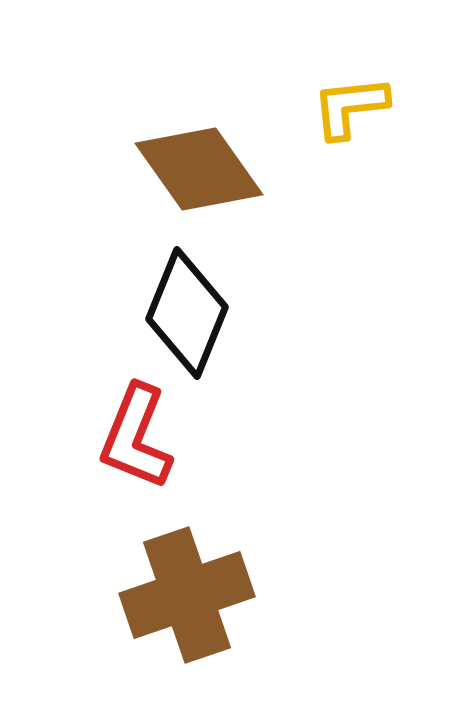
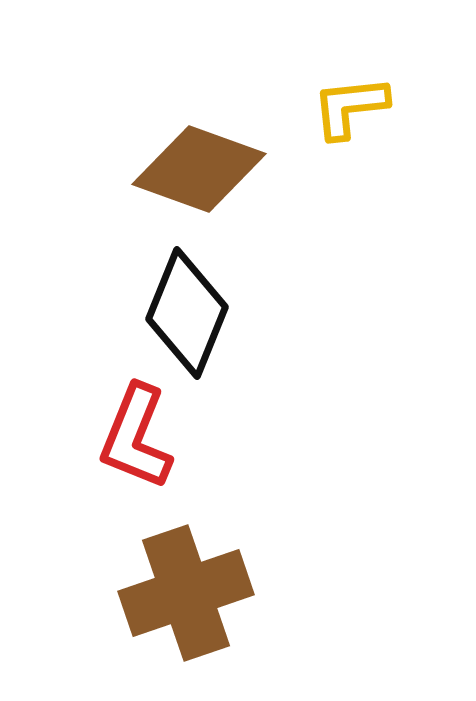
brown diamond: rotated 35 degrees counterclockwise
brown cross: moved 1 px left, 2 px up
